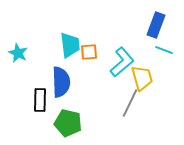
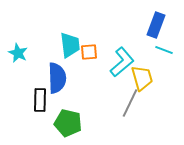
blue semicircle: moved 4 px left, 4 px up
